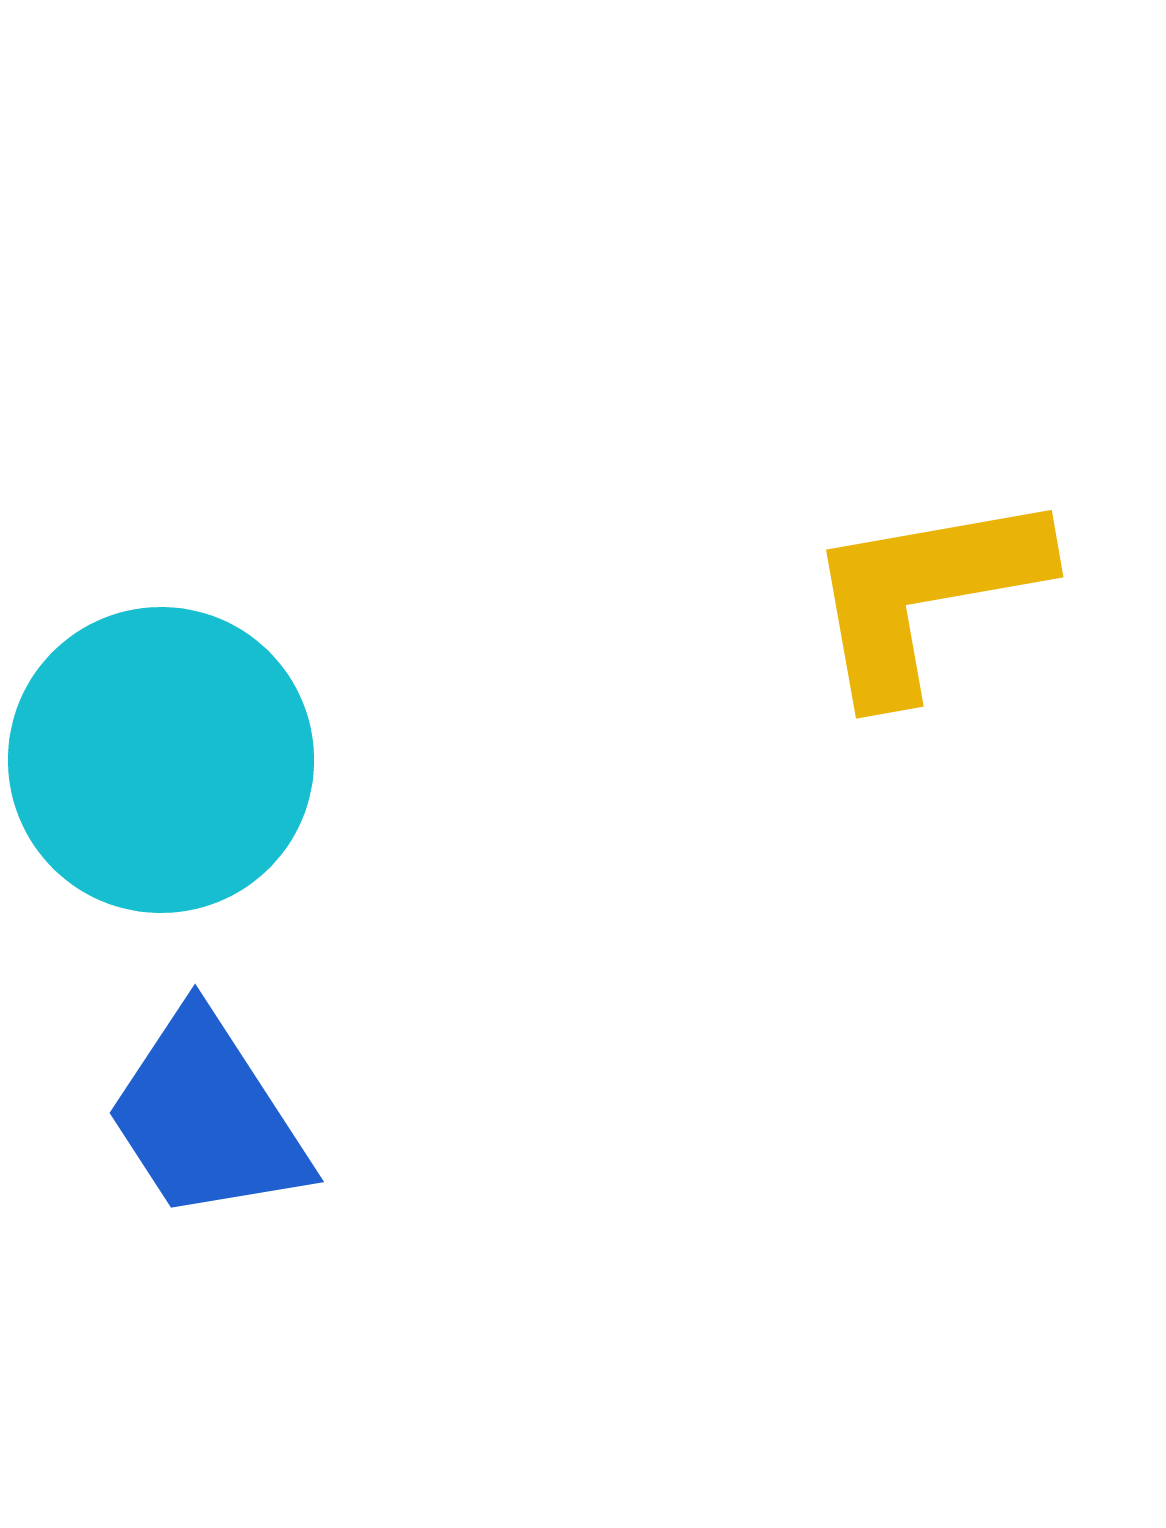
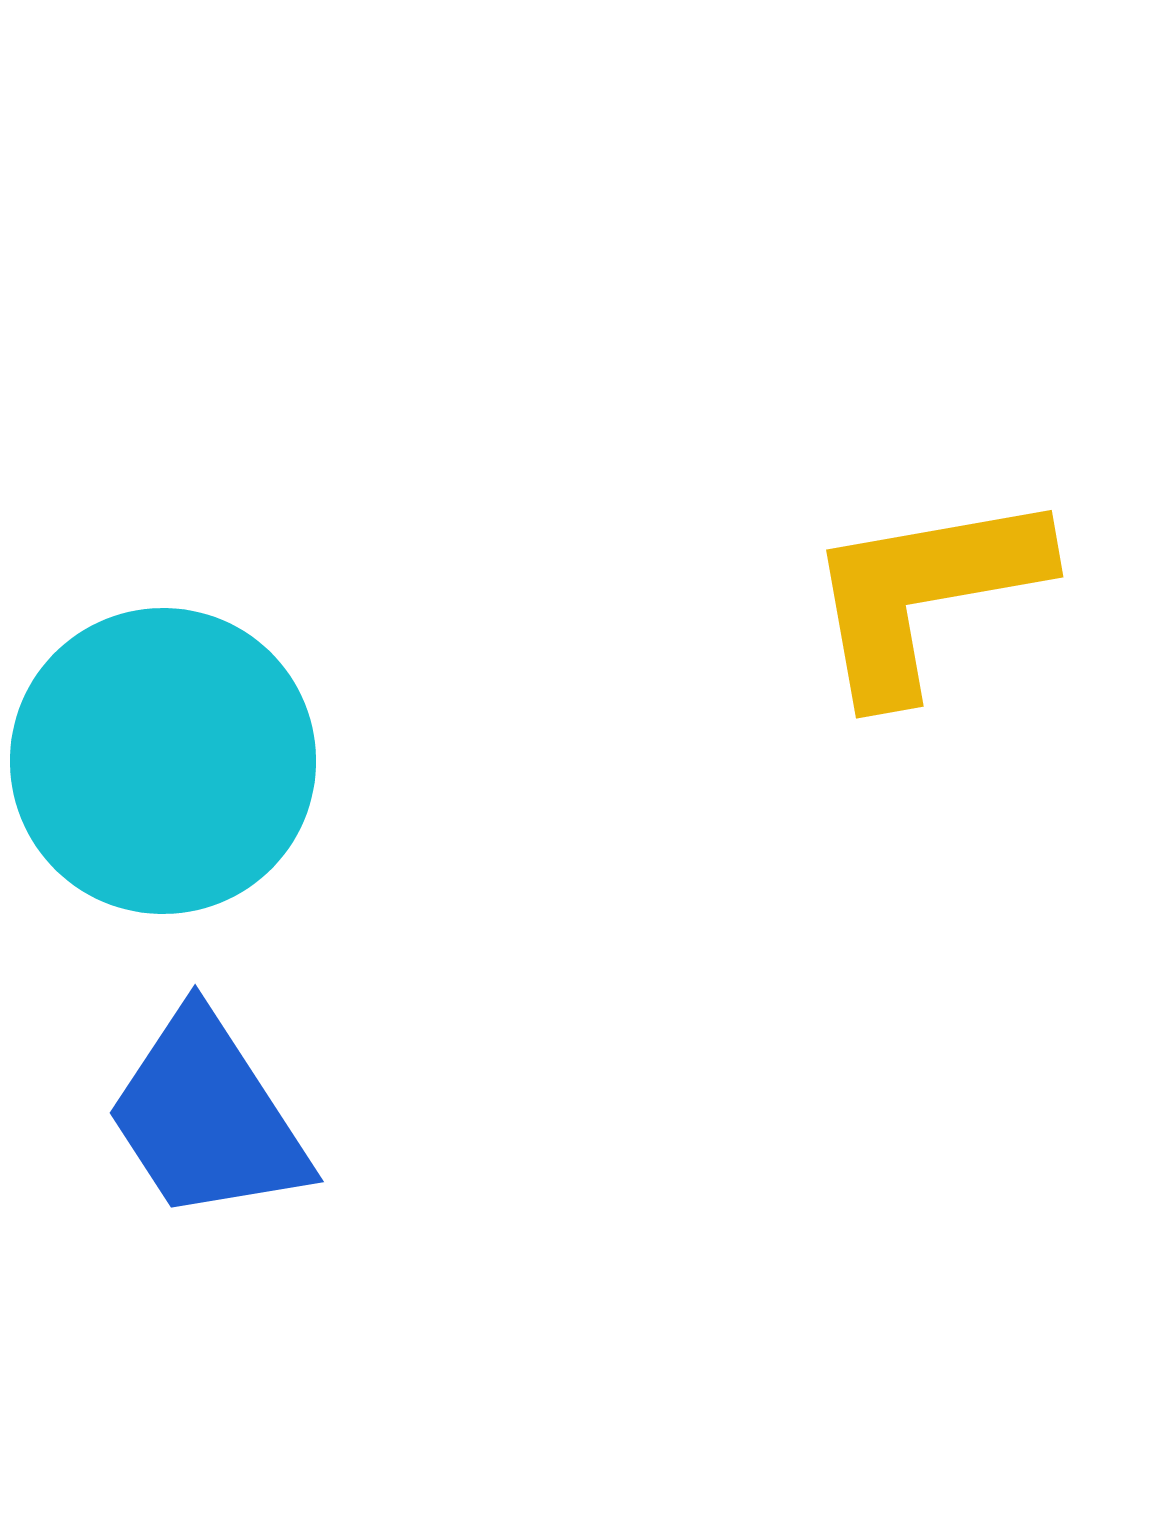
cyan circle: moved 2 px right, 1 px down
